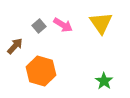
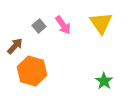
pink arrow: rotated 24 degrees clockwise
orange hexagon: moved 9 px left
